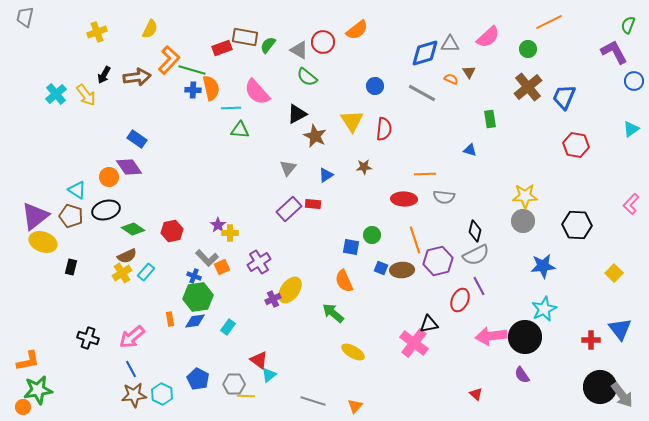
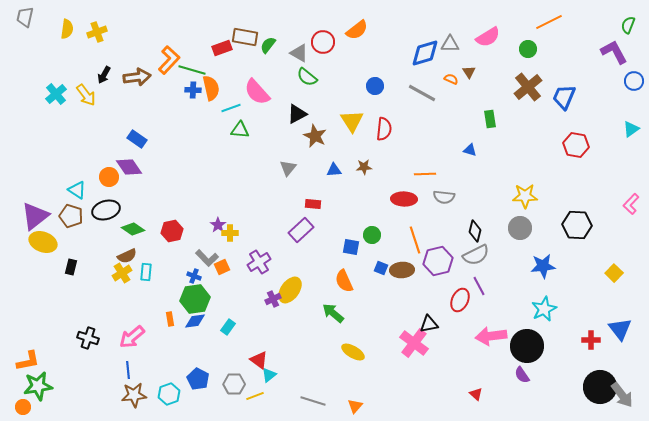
yellow semicircle at (150, 29): moved 83 px left; rotated 18 degrees counterclockwise
pink semicircle at (488, 37): rotated 10 degrees clockwise
gray triangle at (299, 50): moved 3 px down
cyan line at (231, 108): rotated 18 degrees counterclockwise
blue triangle at (326, 175): moved 8 px right, 5 px up; rotated 28 degrees clockwise
purple rectangle at (289, 209): moved 12 px right, 21 px down
gray circle at (523, 221): moved 3 px left, 7 px down
cyan rectangle at (146, 272): rotated 36 degrees counterclockwise
green hexagon at (198, 297): moved 3 px left, 2 px down
black circle at (525, 337): moved 2 px right, 9 px down
blue line at (131, 369): moved 3 px left, 1 px down; rotated 24 degrees clockwise
green star at (38, 390): moved 4 px up
cyan hexagon at (162, 394): moved 7 px right; rotated 15 degrees clockwise
yellow line at (246, 396): moved 9 px right; rotated 24 degrees counterclockwise
